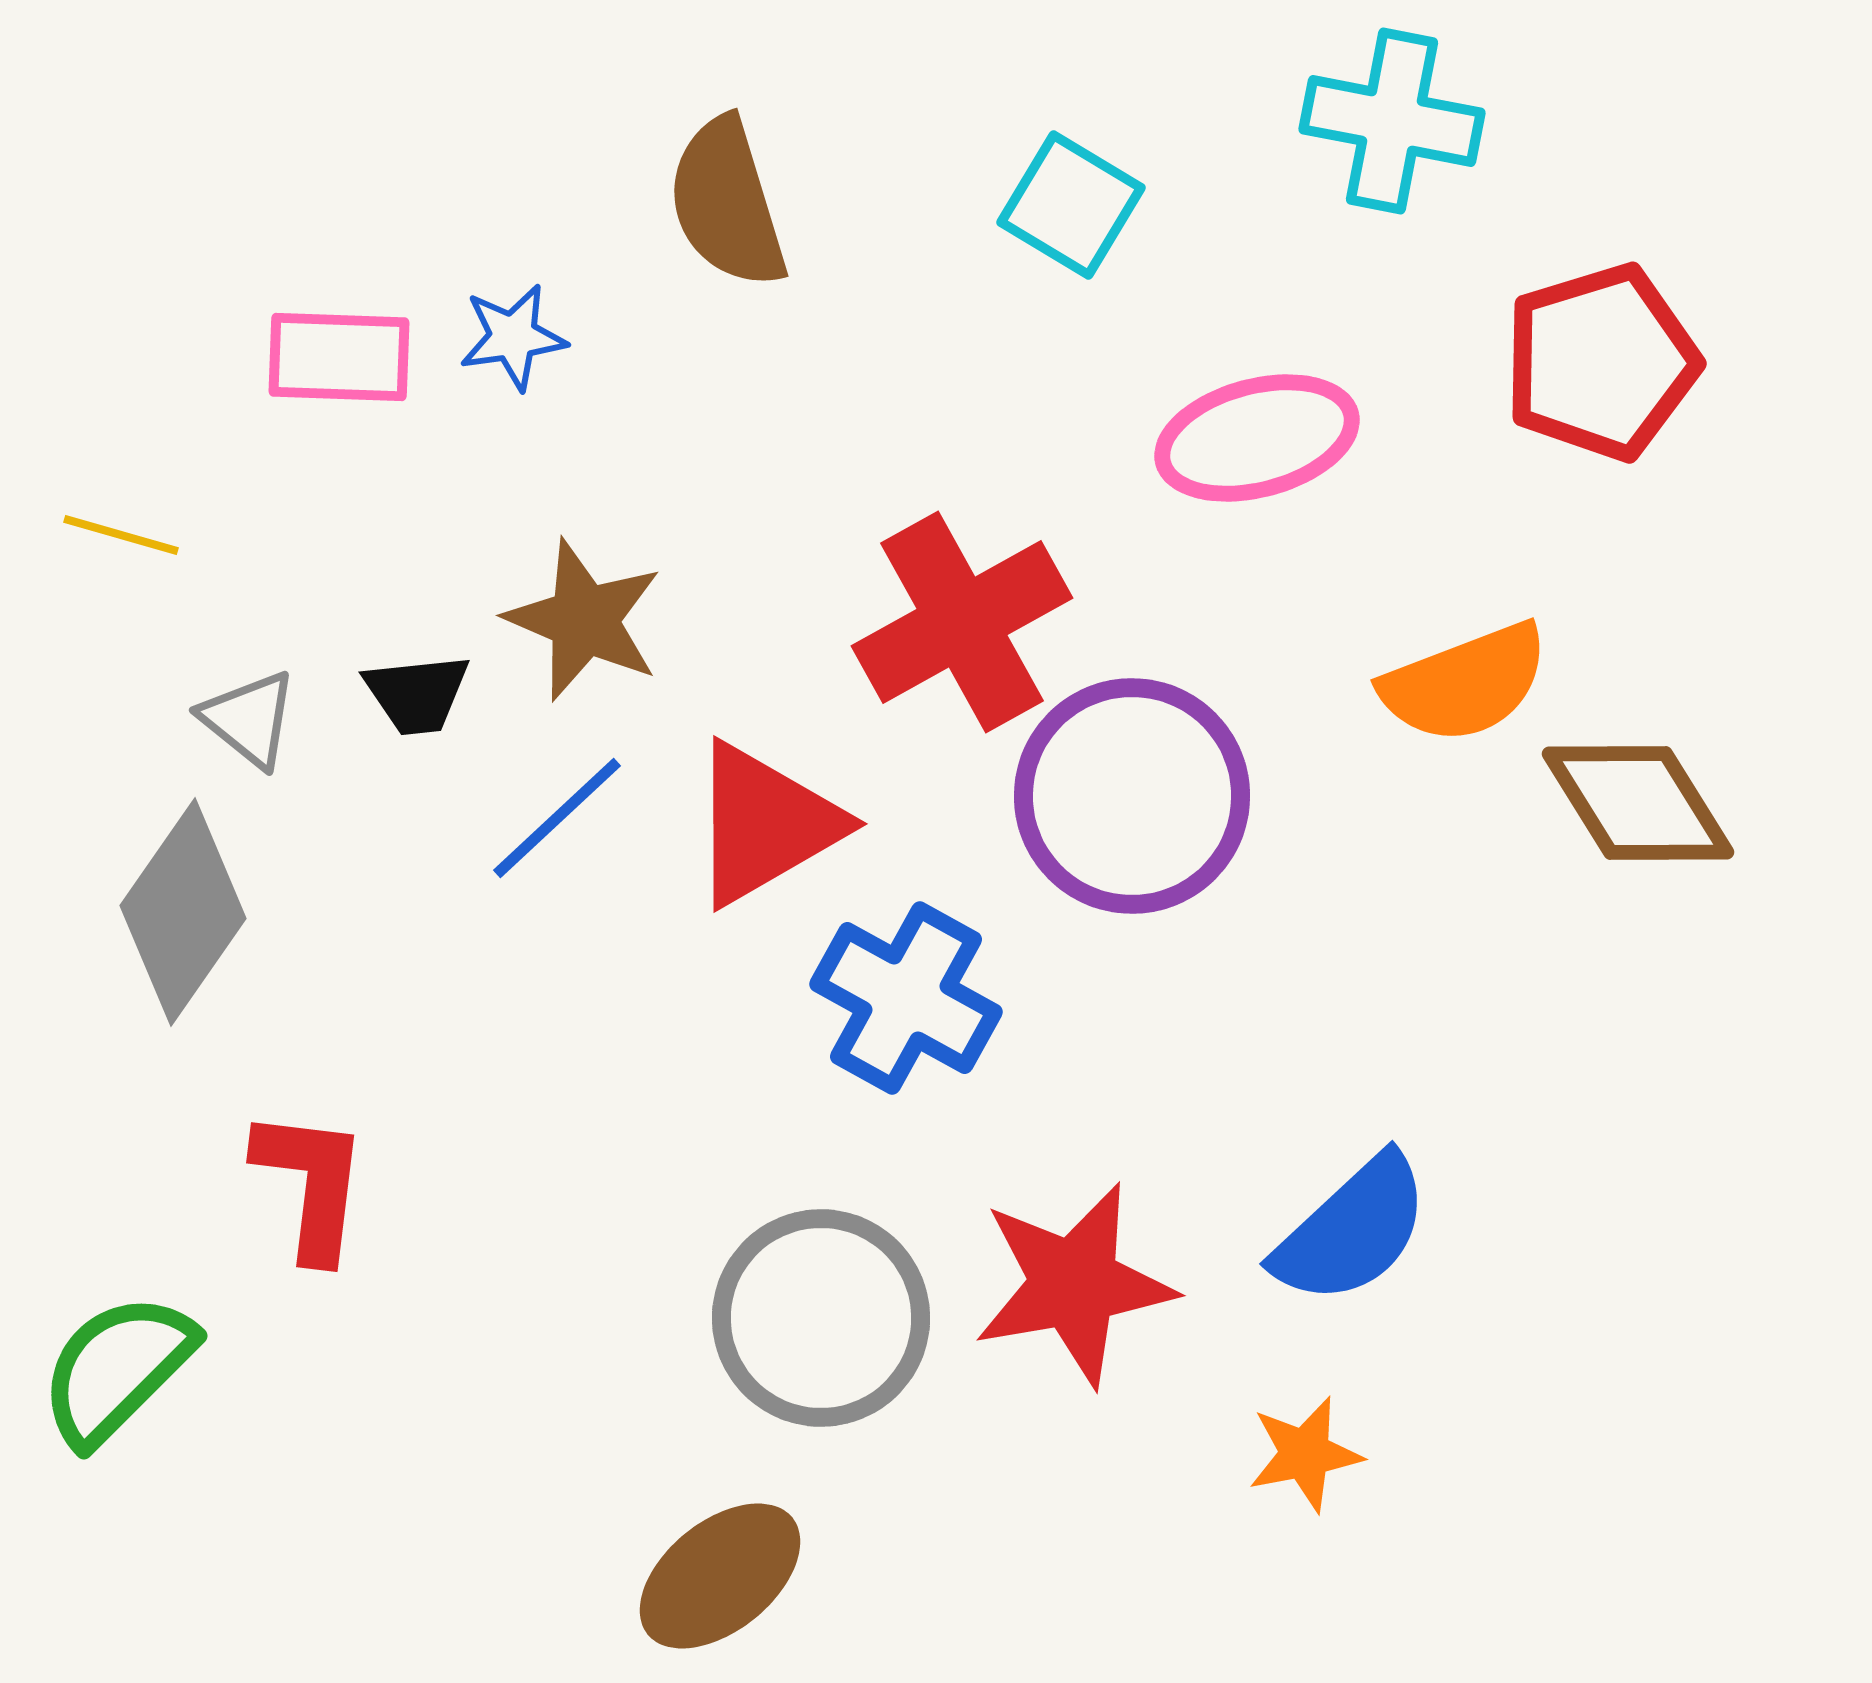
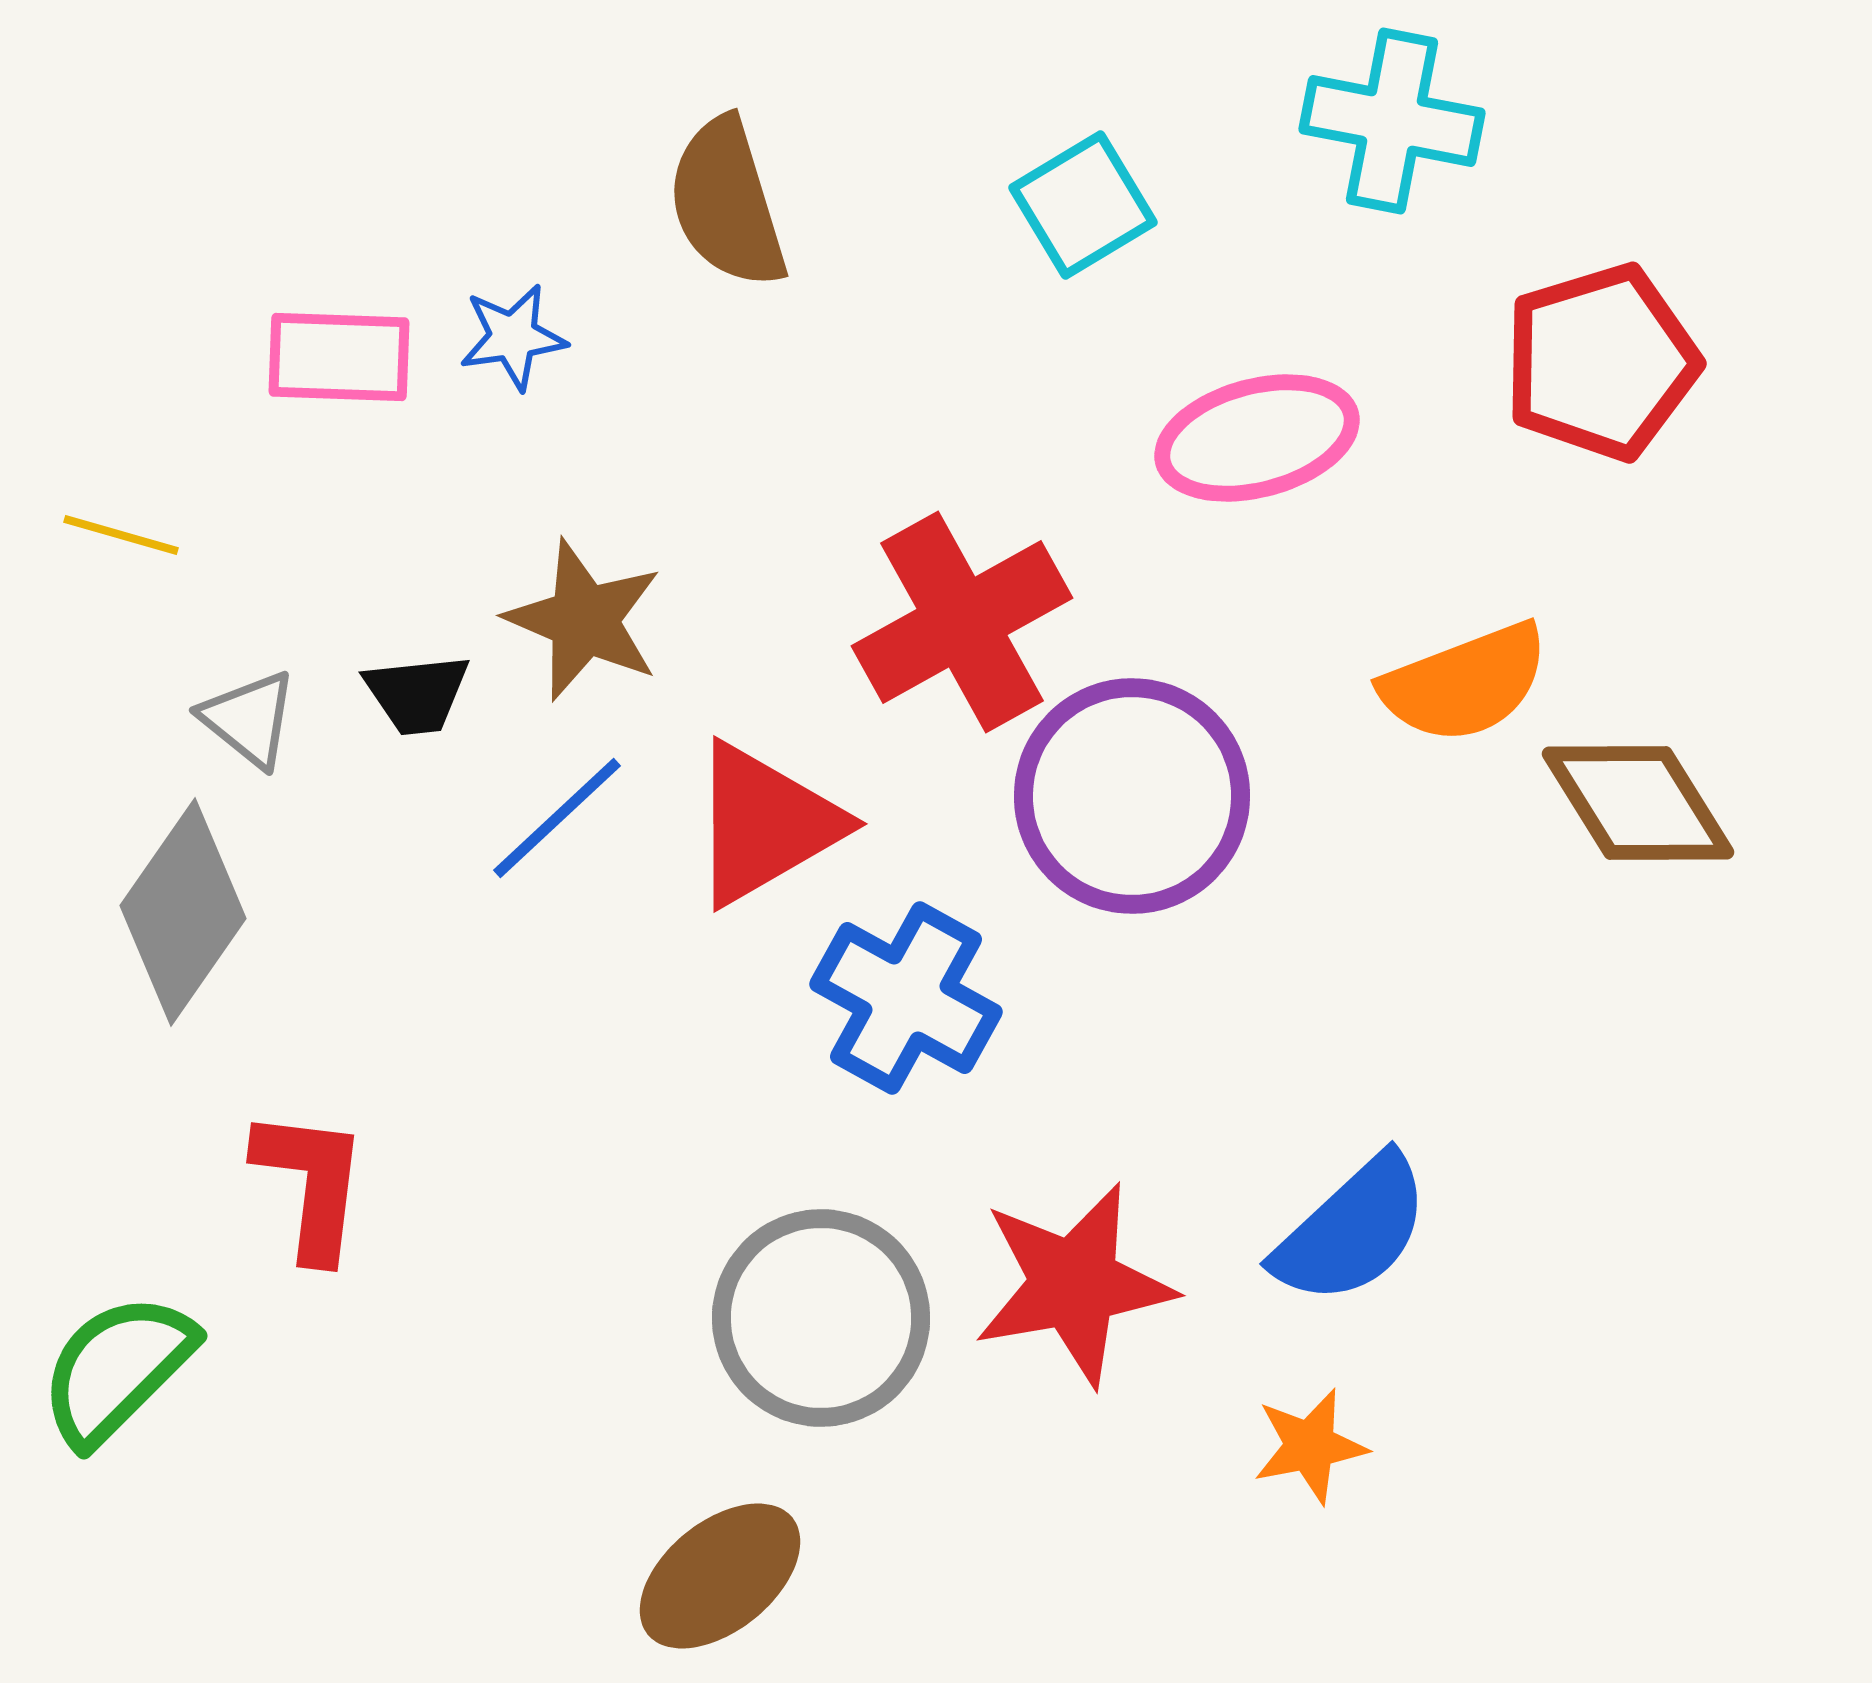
cyan square: moved 12 px right; rotated 28 degrees clockwise
orange star: moved 5 px right, 8 px up
